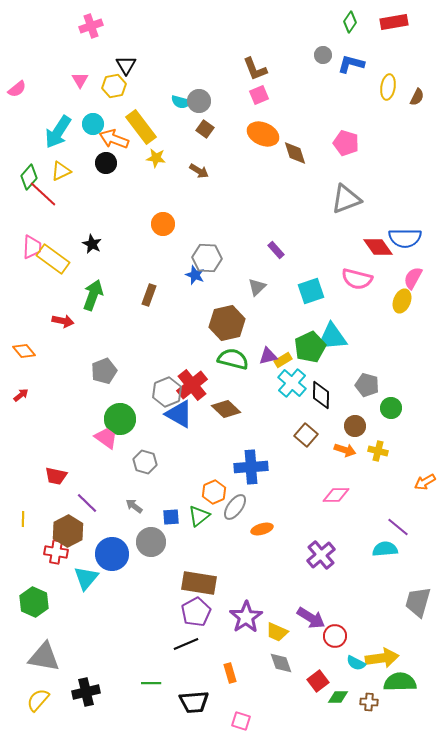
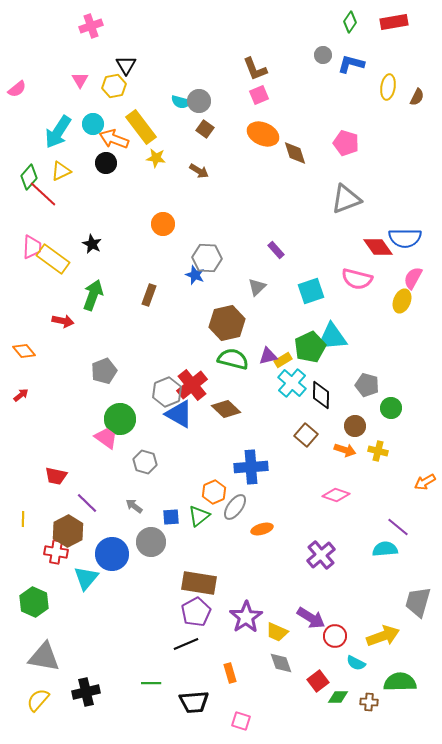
pink diamond at (336, 495): rotated 20 degrees clockwise
yellow arrow at (382, 658): moved 1 px right, 22 px up; rotated 12 degrees counterclockwise
